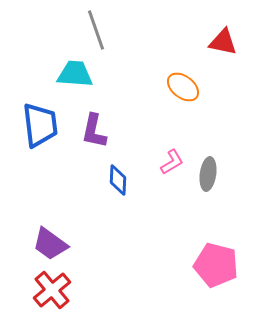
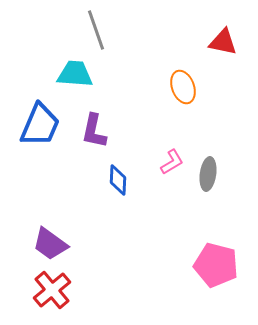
orange ellipse: rotated 32 degrees clockwise
blue trapezoid: rotated 30 degrees clockwise
